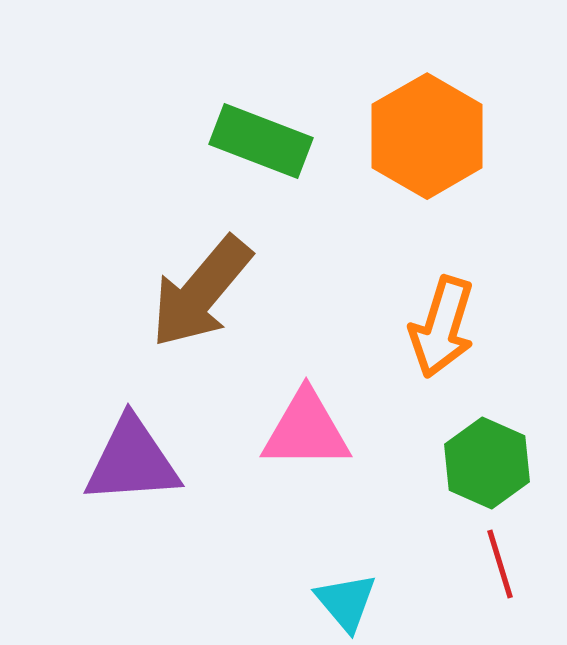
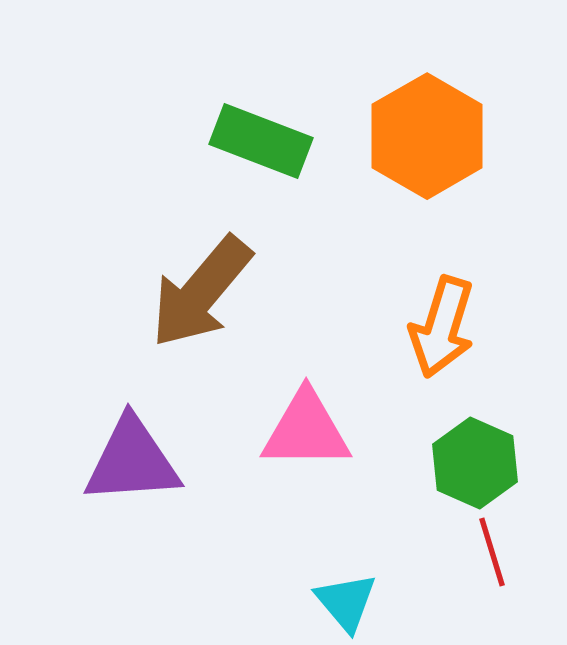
green hexagon: moved 12 px left
red line: moved 8 px left, 12 px up
